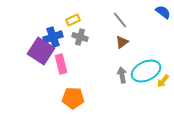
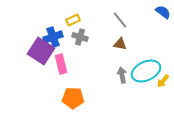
brown triangle: moved 2 px left, 2 px down; rotated 48 degrees clockwise
